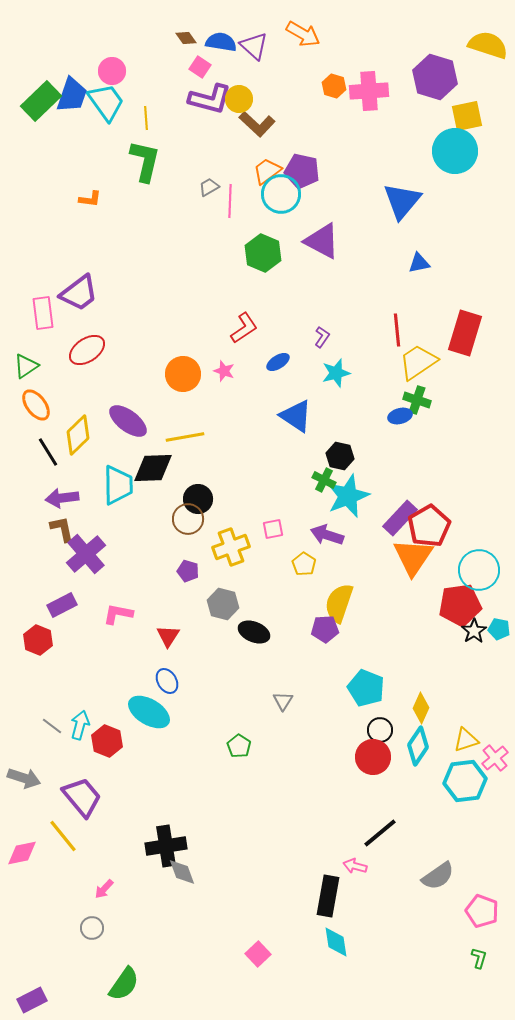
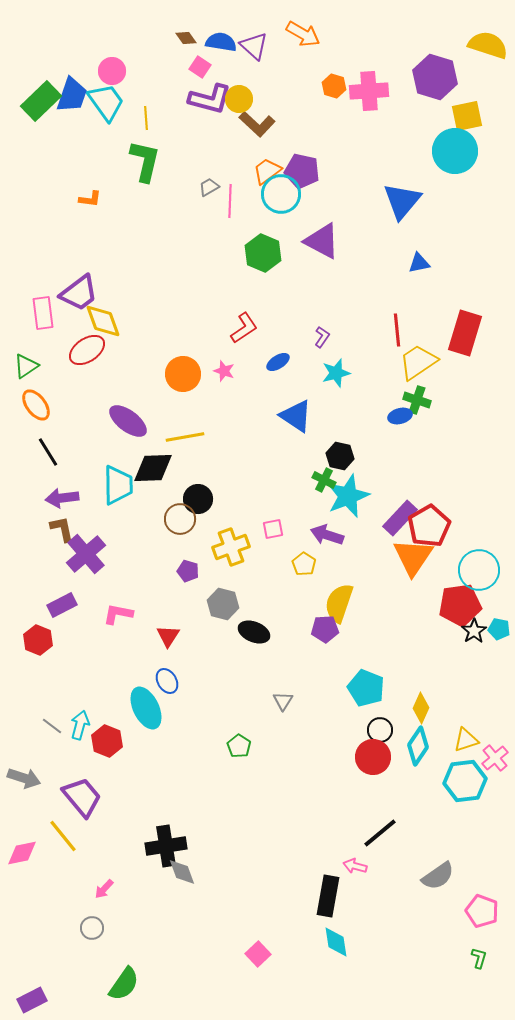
yellow diamond at (78, 435): moved 25 px right, 114 px up; rotated 66 degrees counterclockwise
brown circle at (188, 519): moved 8 px left
cyan ellipse at (149, 712): moved 3 px left, 4 px up; rotated 33 degrees clockwise
